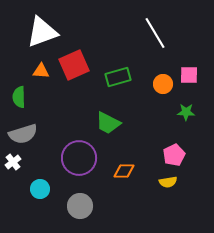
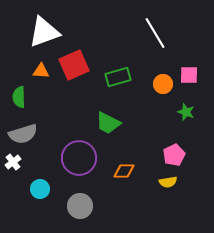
white triangle: moved 2 px right
green star: rotated 18 degrees clockwise
